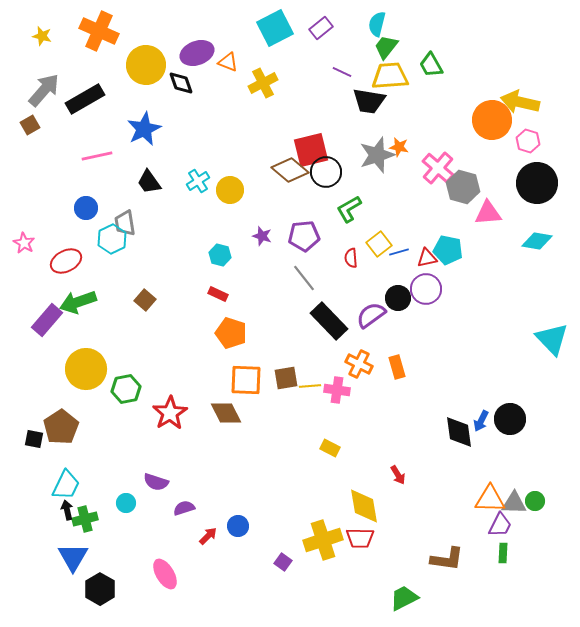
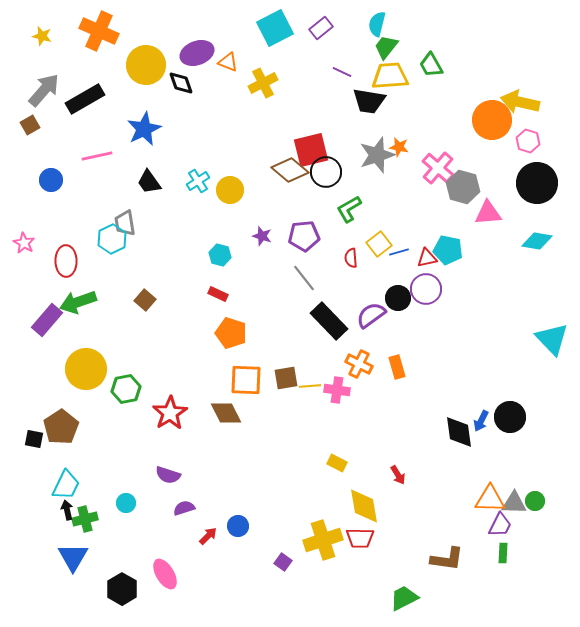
blue circle at (86, 208): moved 35 px left, 28 px up
red ellipse at (66, 261): rotated 64 degrees counterclockwise
black circle at (510, 419): moved 2 px up
yellow rectangle at (330, 448): moved 7 px right, 15 px down
purple semicircle at (156, 482): moved 12 px right, 7 px up
black hexagon at (100, 589): moved 22 px right
